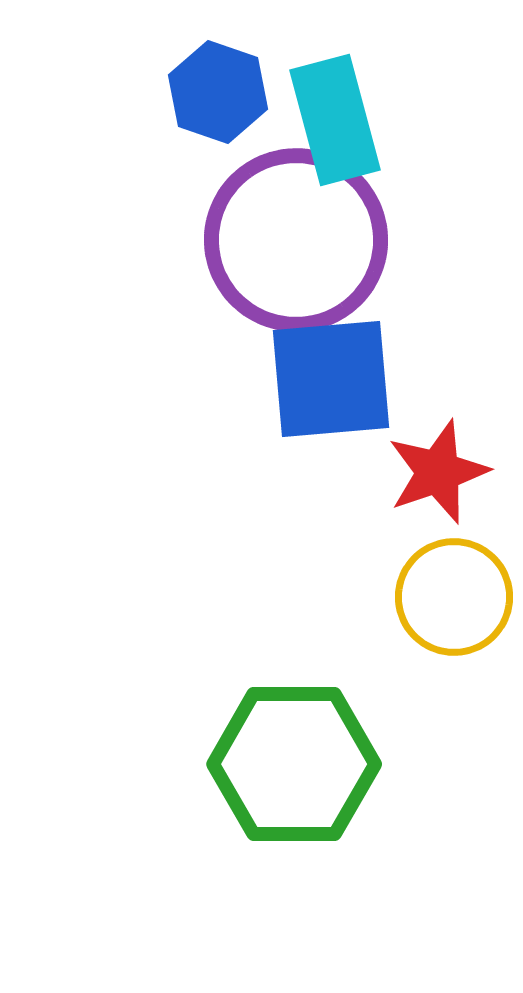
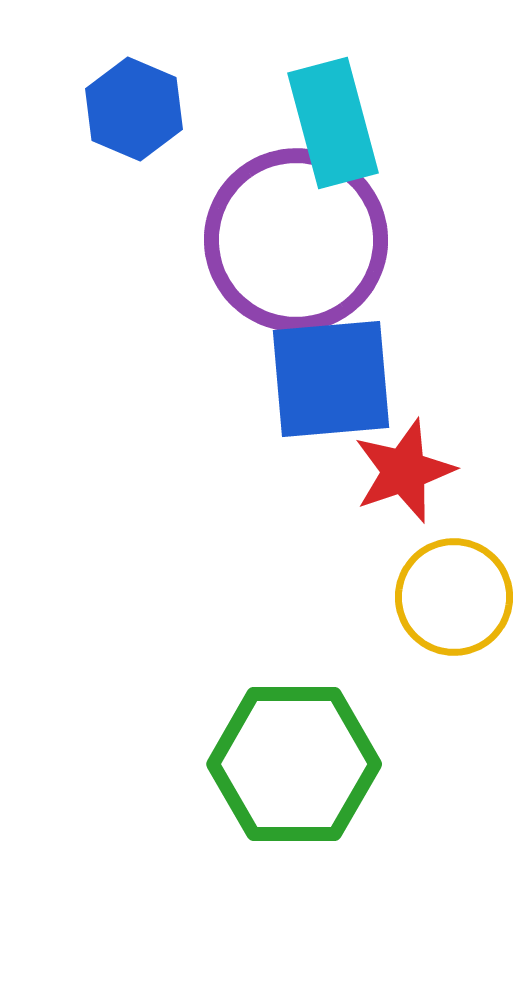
blue hexagon: moved 84 px left, 17 px down; rotated 4 degrees clockwise
cyan rectangle: moved 2 px left, 3 px down
red star: moved 34 px left, 1 px up
